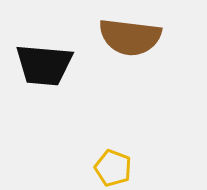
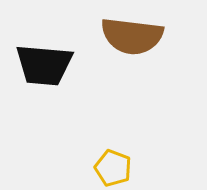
brown semicircle: moved 2 px right, 1 px up
